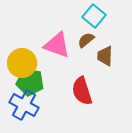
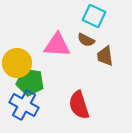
cyan square: rotated 15 degrees counterclockwise
brown semicircle: rotated 114 degrees counterclockwise
pink triangle: rotated 16 degrees counterclockwise
brown trapezoid: rotated 10 degrees counterclockwise
yellow circle: moved 5 px left
red semicircle: moved 3 px left, 14 px down
